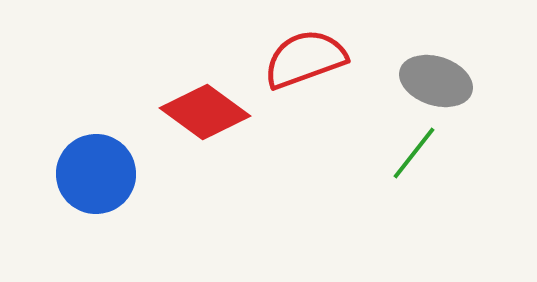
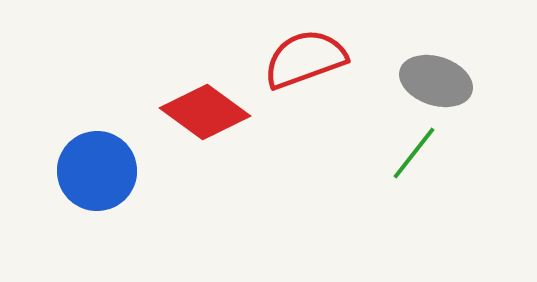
blue circle: moved 1 px right, 3 px up
